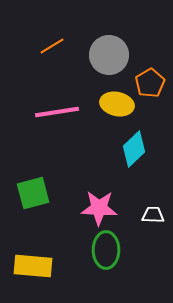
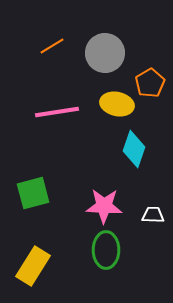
gray circle: moved 4 px left, 2 px up
cyan diamond: rotated 27 degrees counterclockwise
pink star: moved 5 px right, 2 px up
yellow rectangle: rotated 63 degrees counterclockwise
